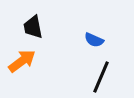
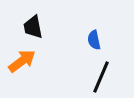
blue semicircle: rotated 54 degrees clockwise
